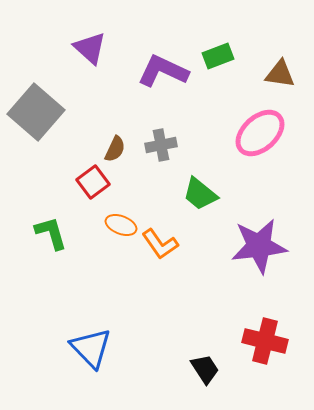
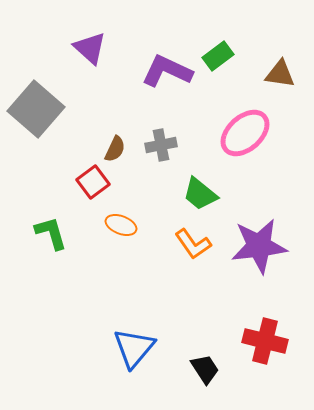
green rectangle: rotated 16 degrees counterclockwise
purple L-shape: moved 4 px right
gray square: moved 3 px up
pink ellipse: moved 15 px left
orange L-shape: moved 33 px right
blue triangle: moved 43 px right; rotated 24 degrees clockwise
